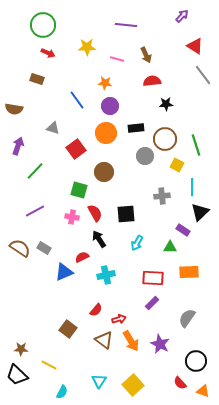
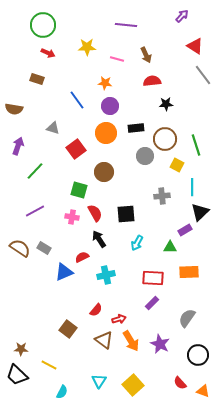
purple rectangle at (183, 230): moved 2 px right; rotated 64 degrees counterclockwise
black circle at (196, 361): moved 2 px right, 6 px up
